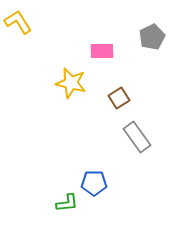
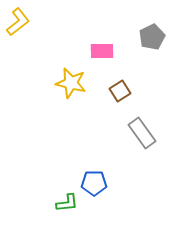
yellow L-shape: rotated 84 degrees clockwise
brown square: moved 1 px right, 7 px up
gray rectangle: moved 5 px right, 4 px up
